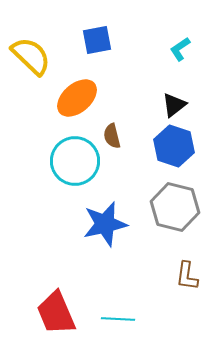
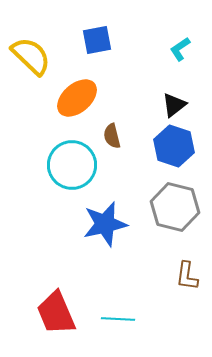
cyan circle: moved 3 px left, 4 px down
